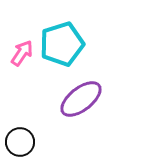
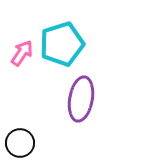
purple ellipse: rotated 42 degrees counterclockwise
black circle: moved 1 px down
